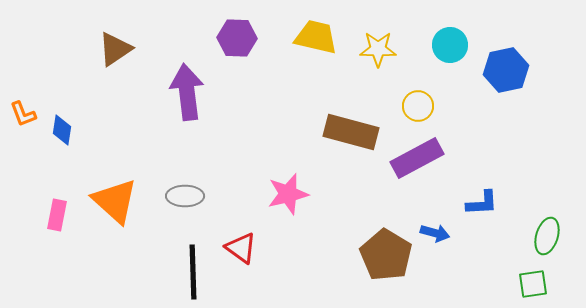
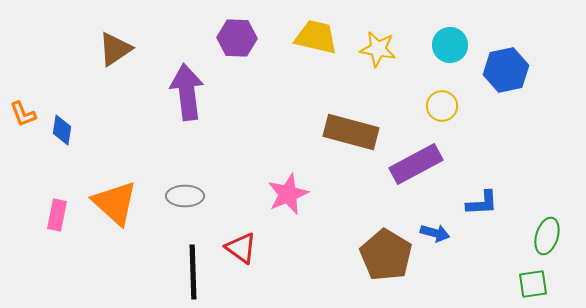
yellow star: rotated 9 degrees clockwise
yellow circle: moved 24 px right
purple rectangle: moved 1 px left, 6 px down
pink star: rotated 9 degrees counterclockwise
orange triangle: moved 2 px down
